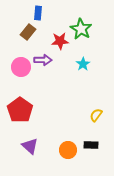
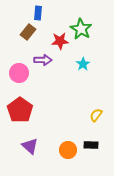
pink circle: moved 2 px left, 6 px down
